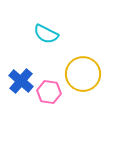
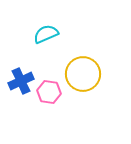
cyan semicircle: rotated 130 degrees clockwise
blue cross: rotated 25 degrees clockwise
